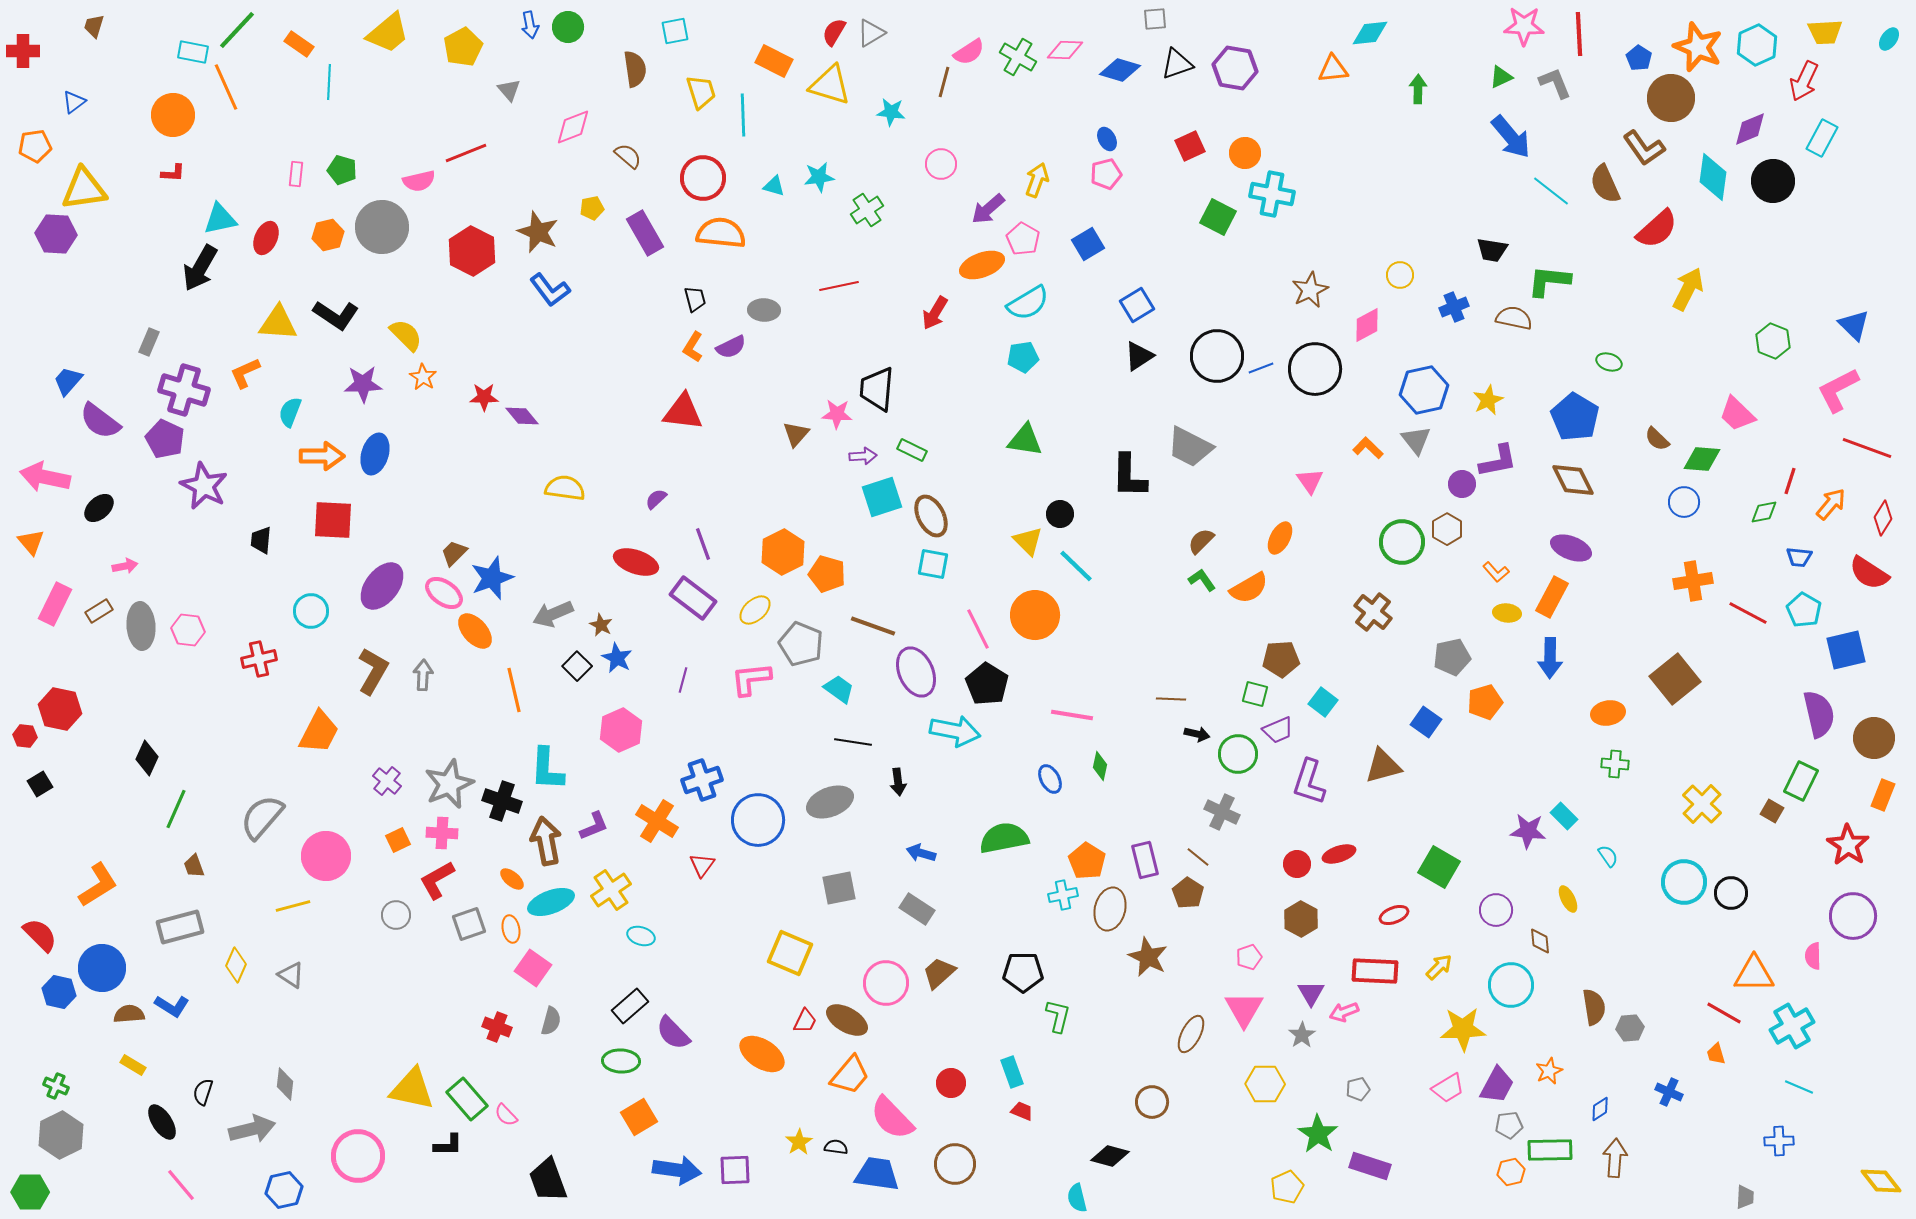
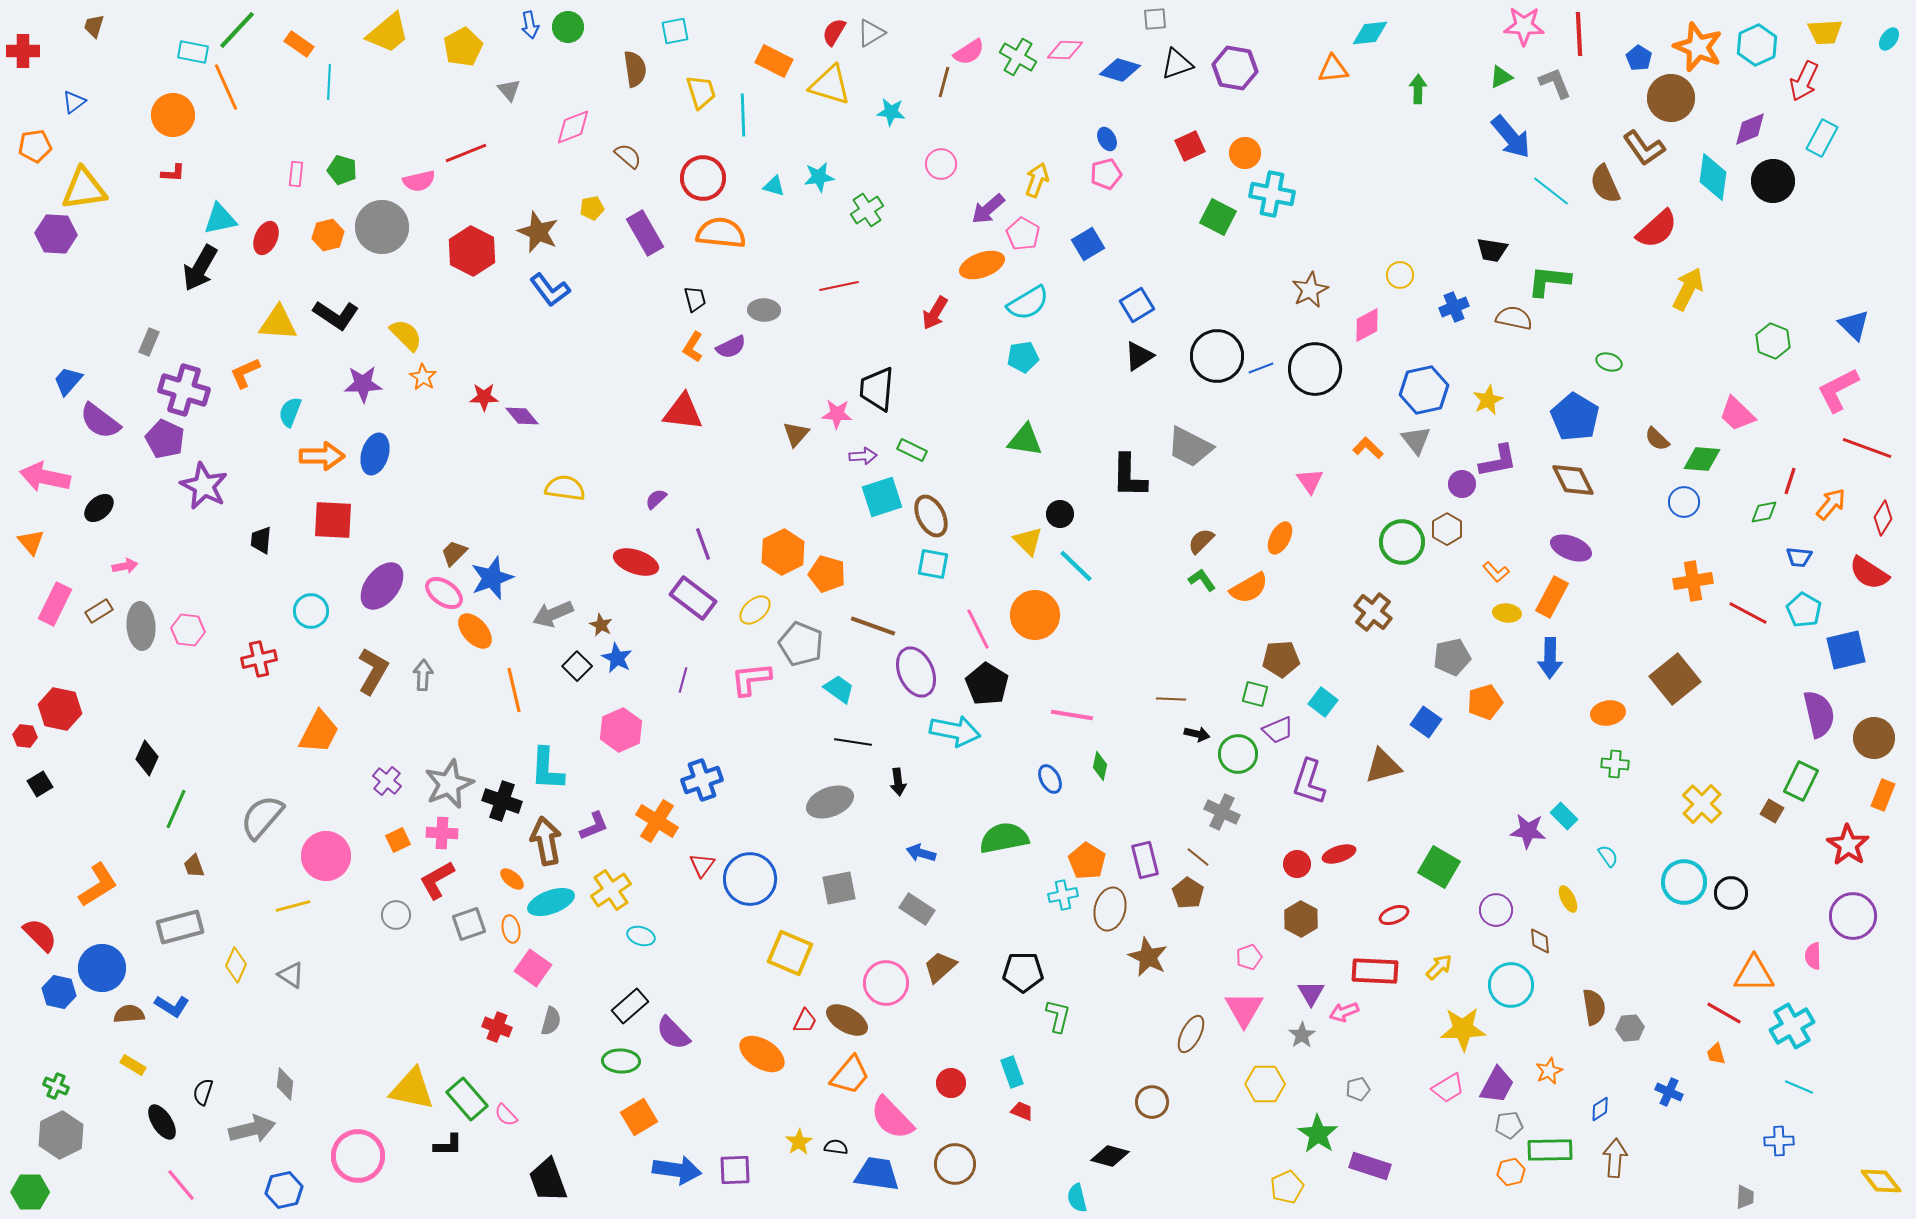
pink pentagon at (1023, 239): moved 5 px up
blue circle at (758, 820): moved 8 px left, 59 px down
brown trapezoid at (939, 973): moved 1 px right, 6 px up
